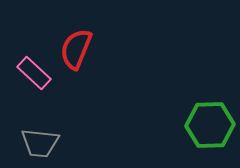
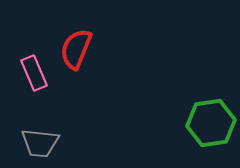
pink rectangle: rotated 24 degrees clockwise
green hexagon: moved 1 px right, 2 px up; rotated 6 degrees counterclockwise
